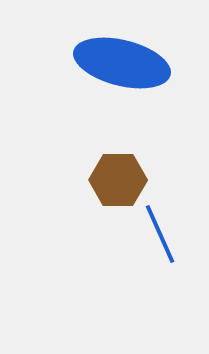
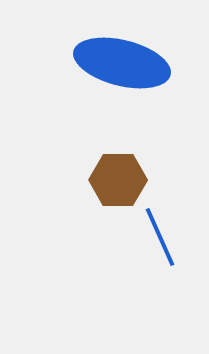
blue line: moved 3 px down
